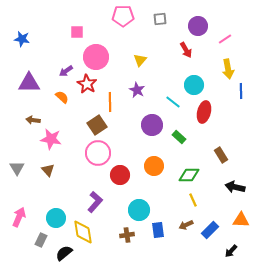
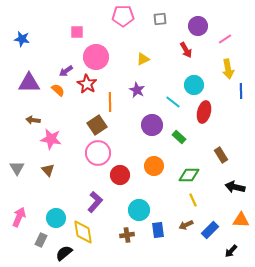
yellow triangle at (140, 60): moved 3 px right, 1 px up; rotated 24 degrees clockwise
orange semicircle at (62, 97): moved 4 px left, 7 px up
